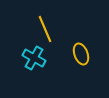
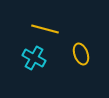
yellow line: rotated 52 degrees counterclockwise
